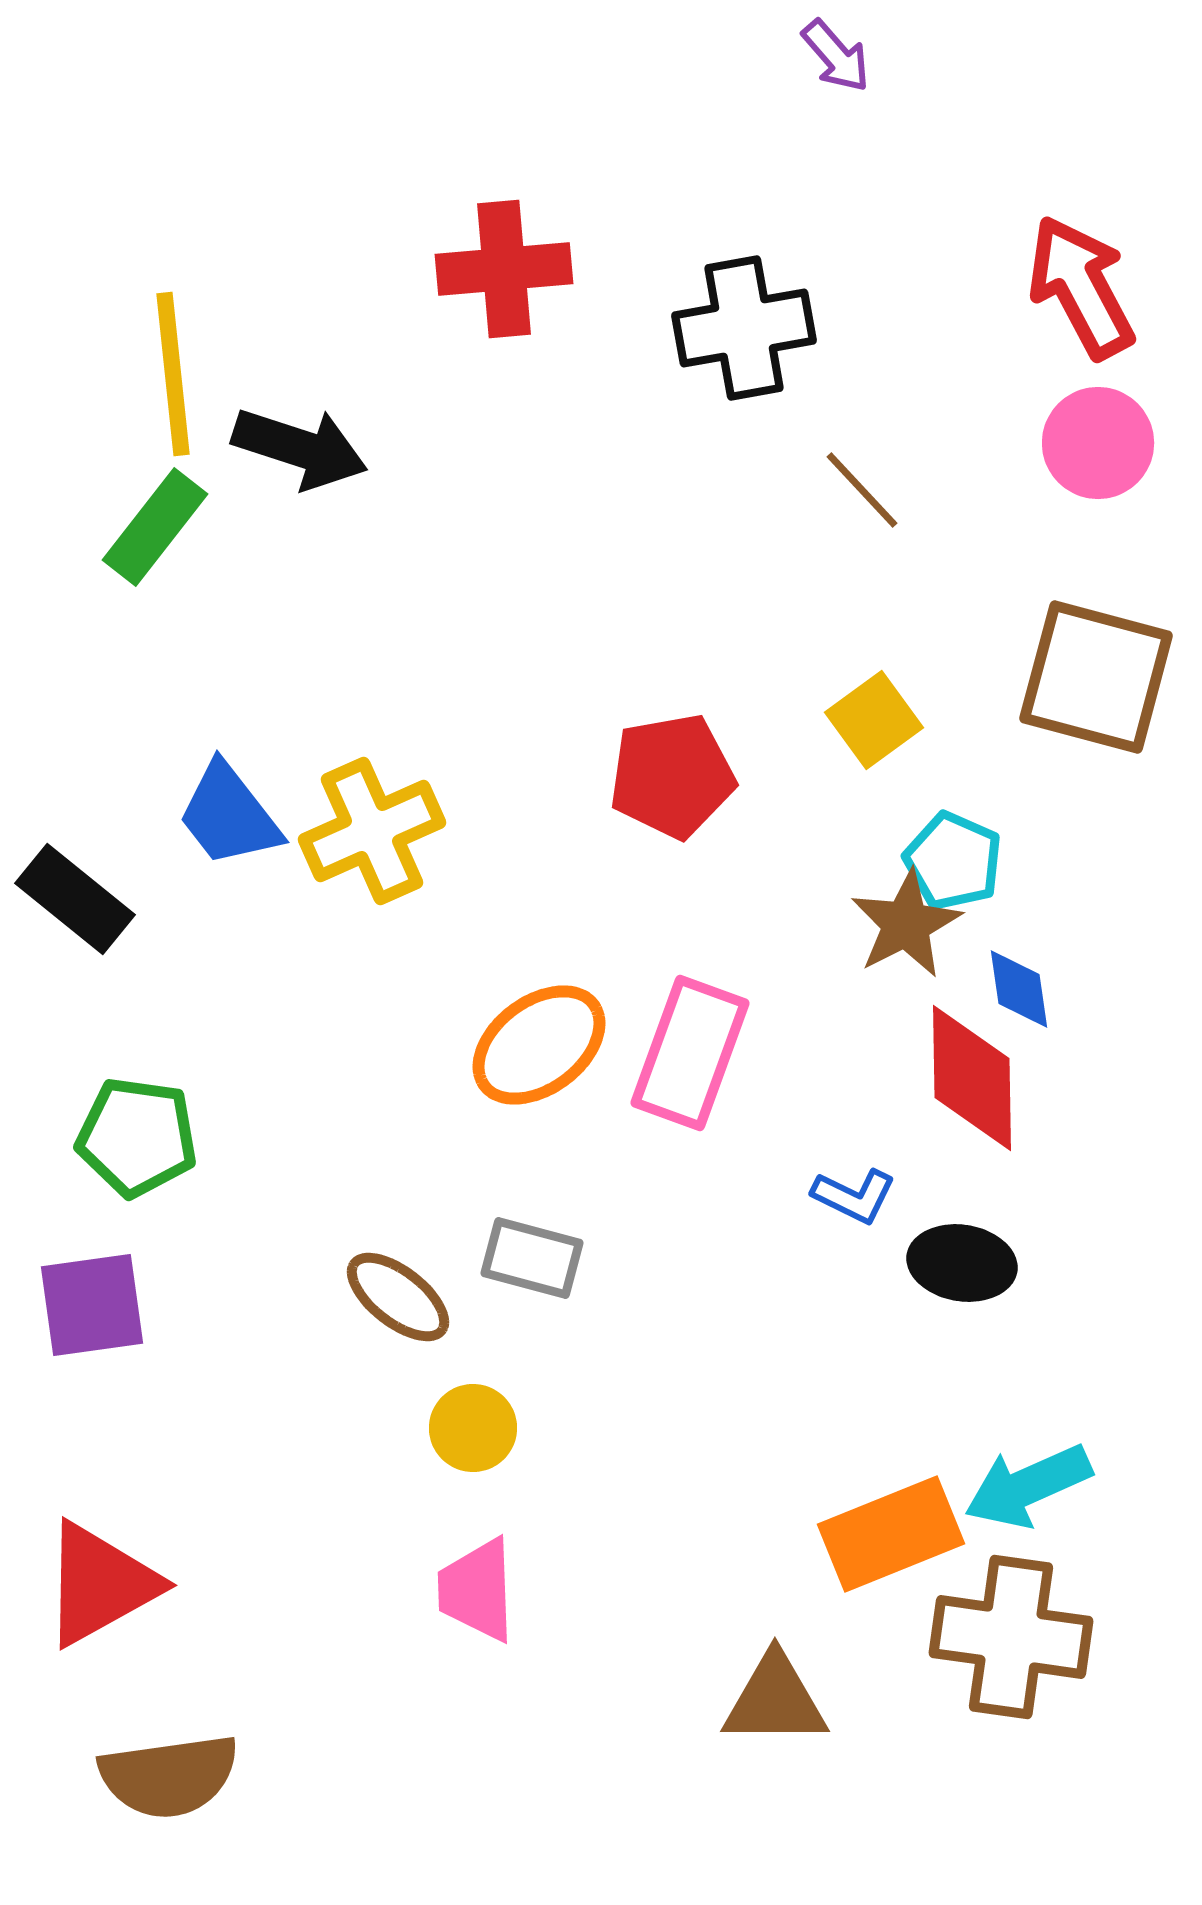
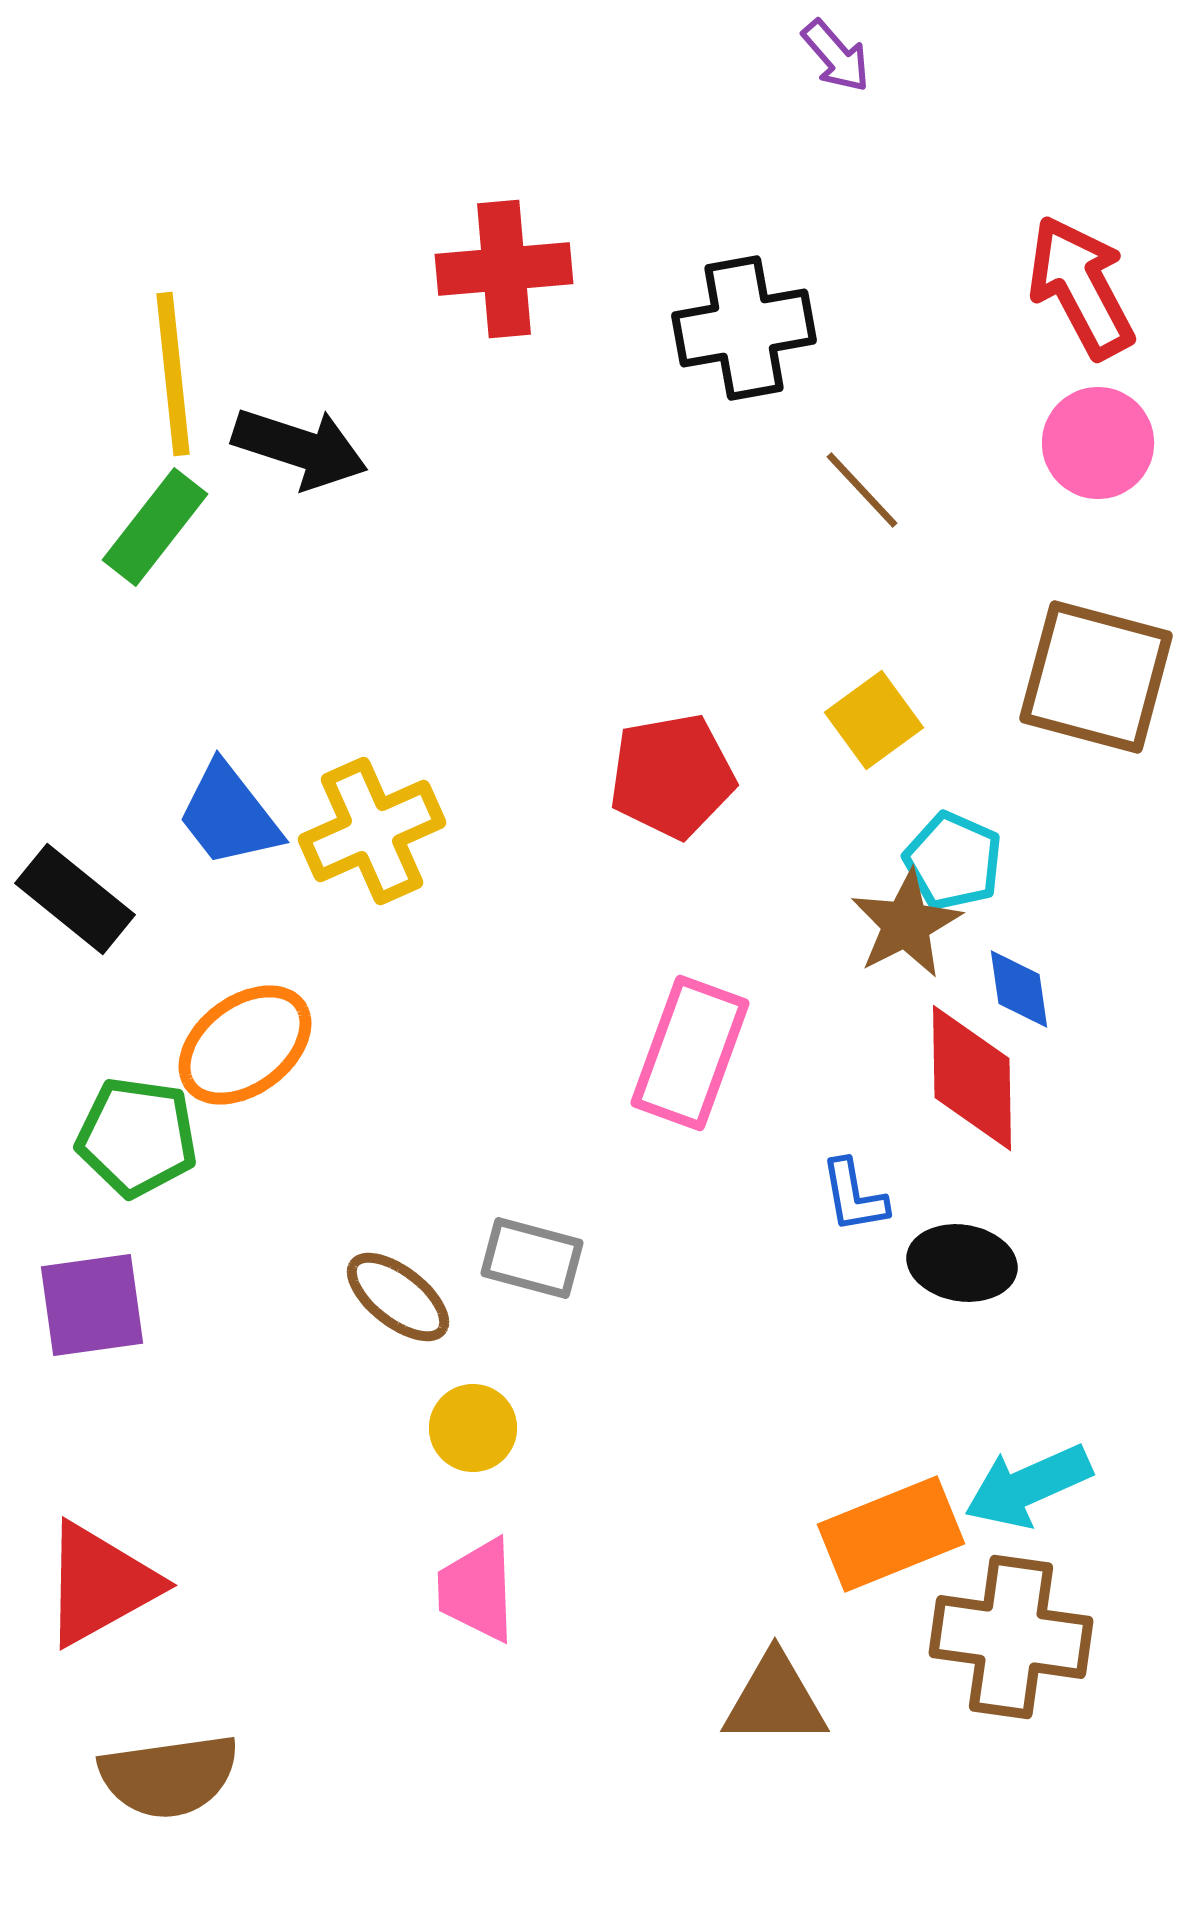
orange ellipse: moved 294 px left
blue L-shape: rotated 54 degrees clockwise
